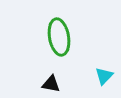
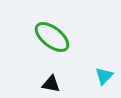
green ellipse: moved 7 px left; rotated 42 degrees counterclockwise
